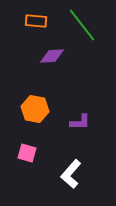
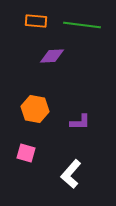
green line: rotated 45 degrees counterclockwise
pink square: moved 1 px left
